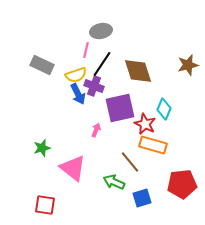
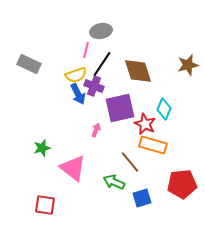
gray rectangle: moved 13 px left, 1 px up
